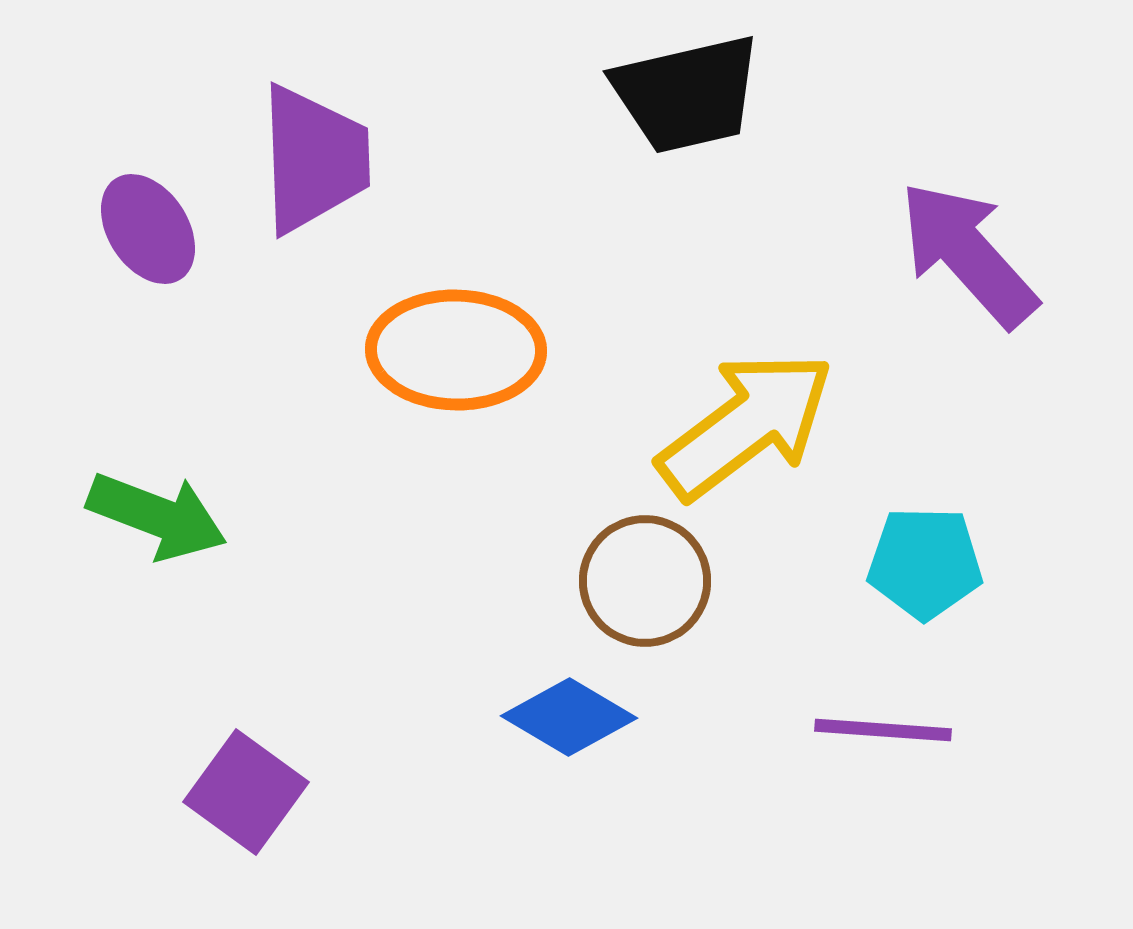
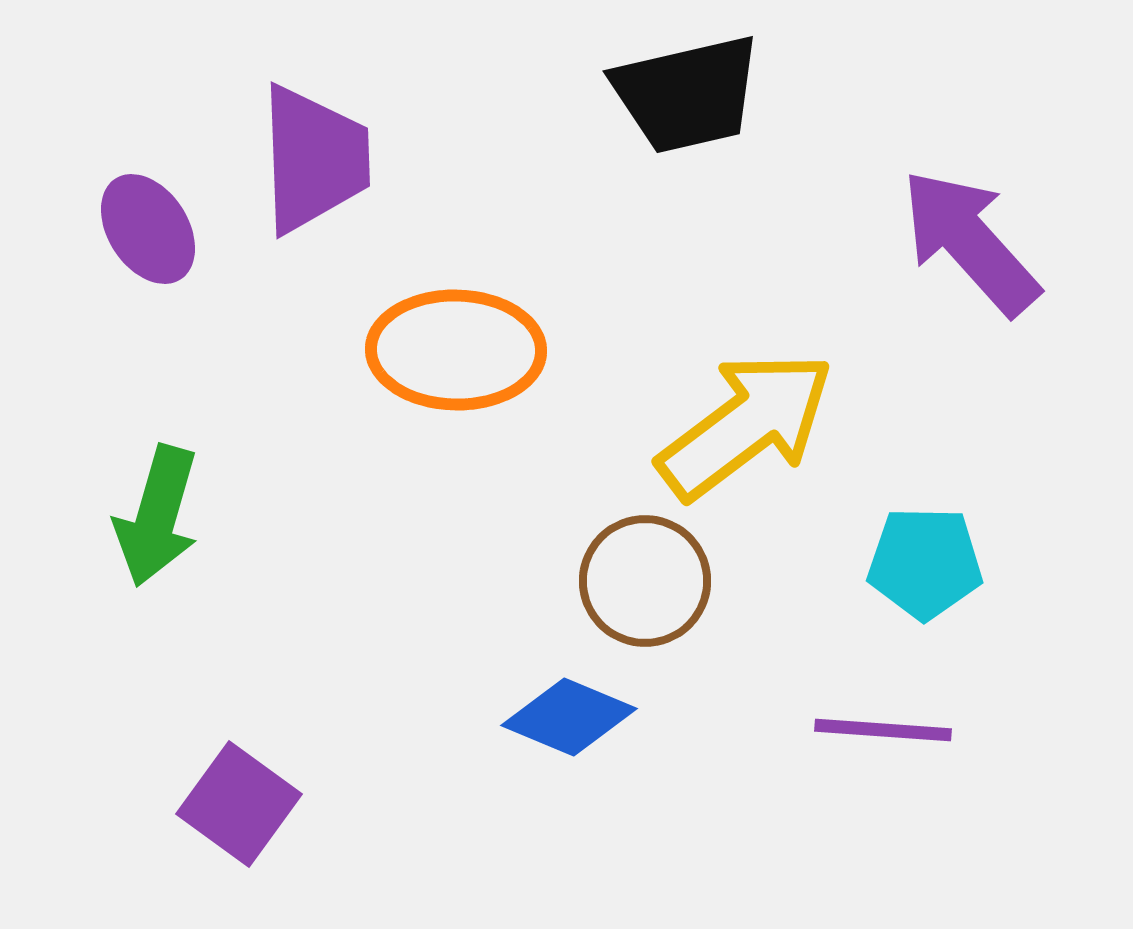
purple arrow: moved 2 px right, 12 px up
green arrow: rotated 85 degrees clockwise
blue diamond: rotated 8 degrees counterclockwise
purple square: moved 7 px left, 12 px down
